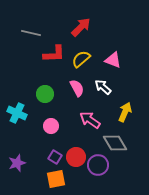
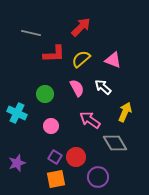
purple circle: moved 12 px down
